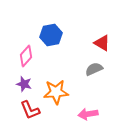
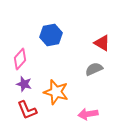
pink diamond: moved 6 px left, 3 px down
orange star: rotated 20 degrees clockwise
red L-shape: moved 3 px left
